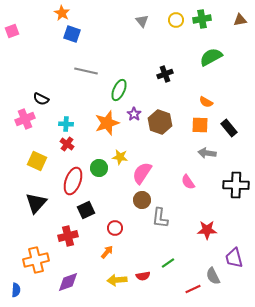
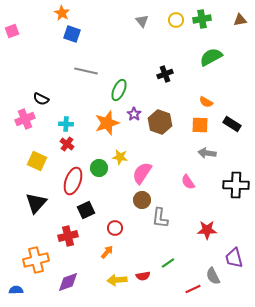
black rectangle at (229, 128): moved 3 px right, 4 px up; rotated 18 degrees counterclockwise
blue semicircle at (16, 290): rotated 96 degrees counterclockwise
